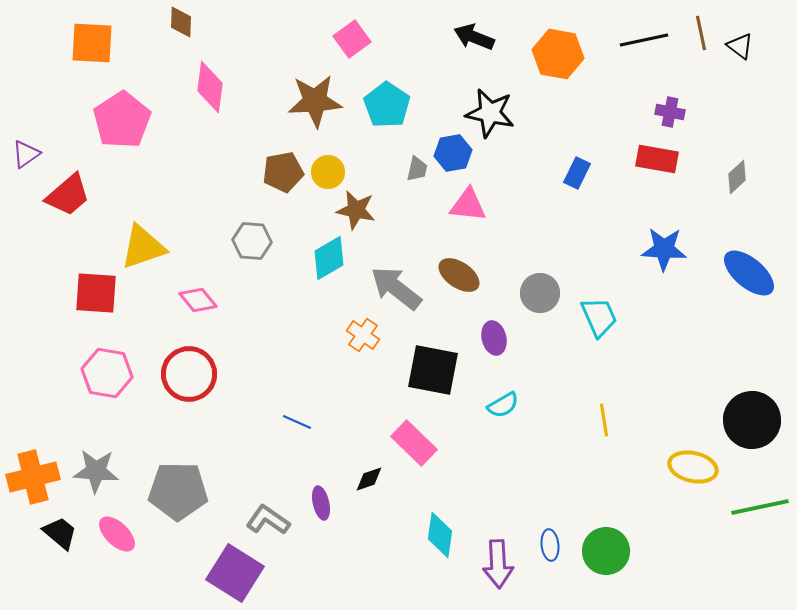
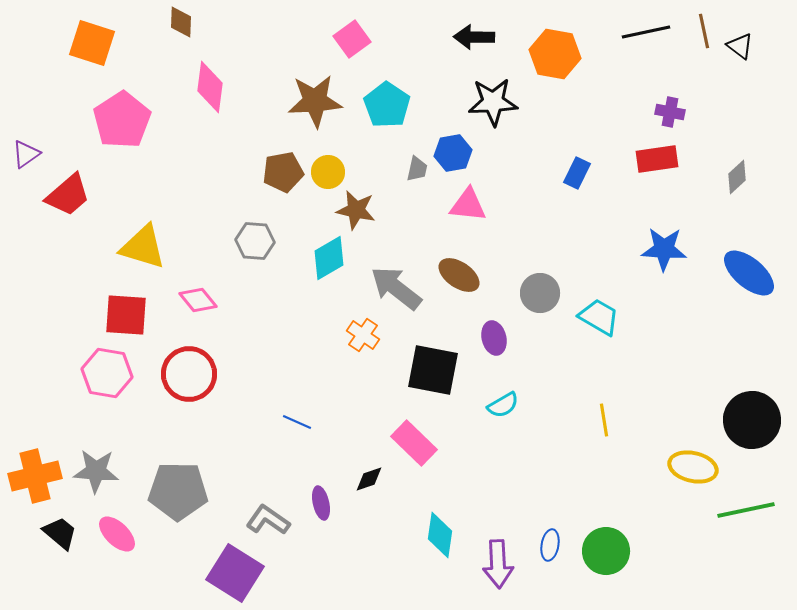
brown line at (701, 33): moved 3 px right, 2 px up
black arrow at (474, 37): rotated 21 degrees counterclockwise
black line at (644, 40): moved 2 px right, 8 px up
orange square at (92, 43): rotated 15 degrees clockwise
orange hexagon at (558, 54): moved 3 px left
black star at (490, 113): moved 3 px right, 11 px up; rotated 15 degrees counterclockwise
red rectangle at (657, 159): rotated 18 degrees counterclockwise
gray hexagon at (252, 241): moved 3 px right
yellow triangle at (143, 247): rotated 36 degrees clockwise
red square at (96, 293): moved 30 px right, 22 px down
cyan trapezoid at (599, 317): rotated 36 degrees counterclockwise
orange cross at (33, 477): moved 2 px right, 1 px up
green line at (760, 507): moved 14 px left, 3 px down
blue ellipse at (550, 545): rotated 16 degrees clockwise
